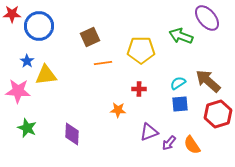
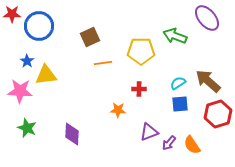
green arrow: moved 6 px left
yellow pentagon: moved 1 px down
pink star: moved 2 px right
